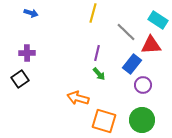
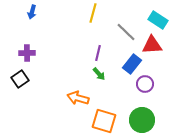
blue arrow: moved 1 px right, 1 px up; rotated 88 degrees clockwise
red triangle: moved 1 px right
purple line: moved 1 px right
purple circle: moved 2 px right, 1 px up
